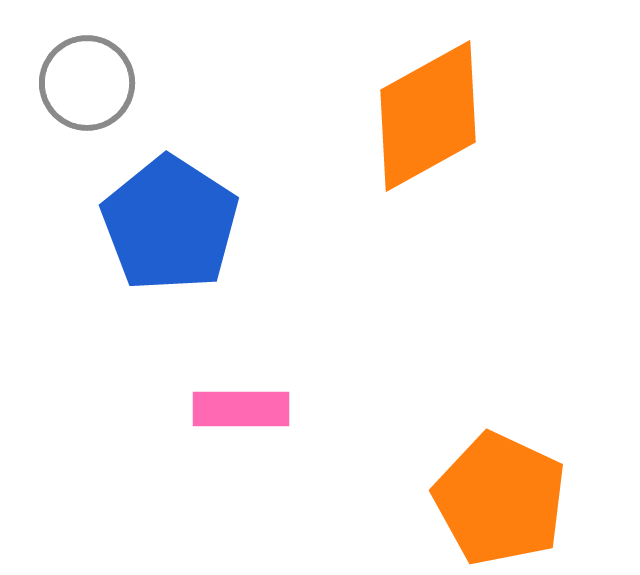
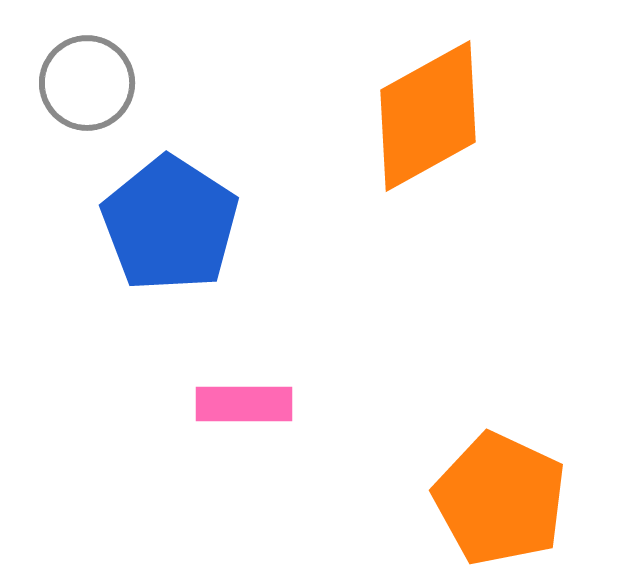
pink rectangle: moved 3 px right, 5 px up
